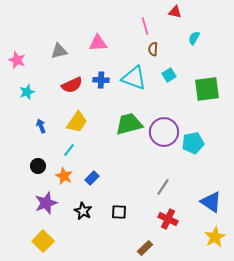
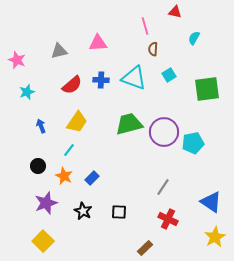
red semicircle: rotated 15 degrees counterclockwise
